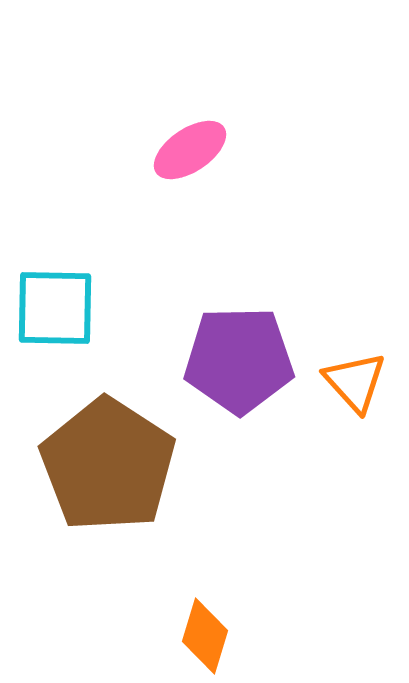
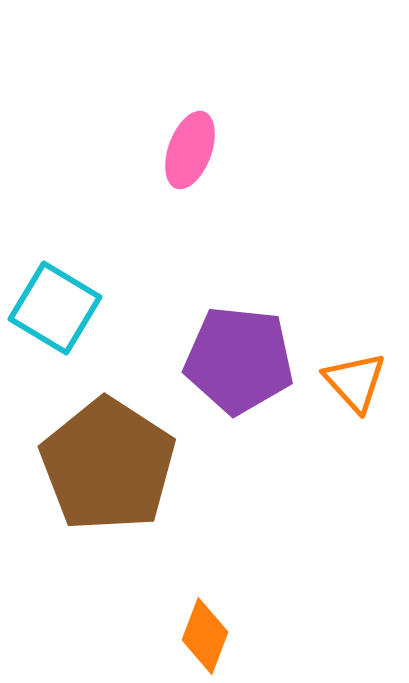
pink ellipse: rotated 36 degrees counterclockwise
cyan square: rotated 30 degrees clockwise
purple pentagon: rotated 7 degrees clockwise
orange diamond: rotated 4 degrees clockwise
